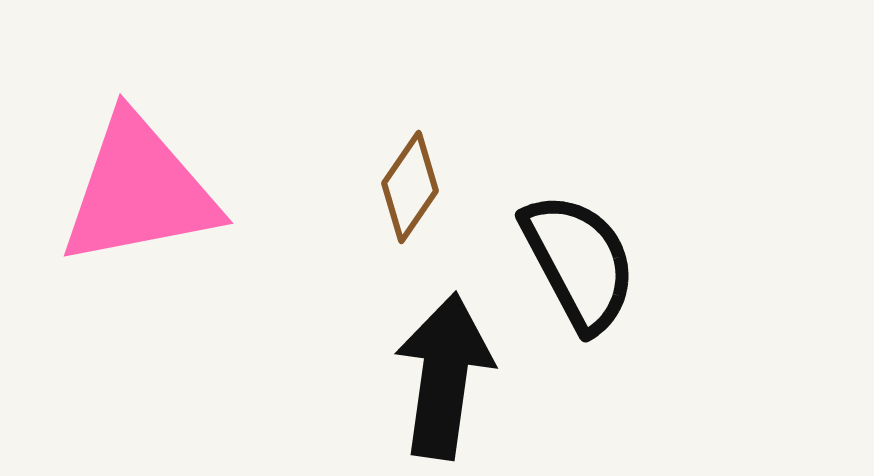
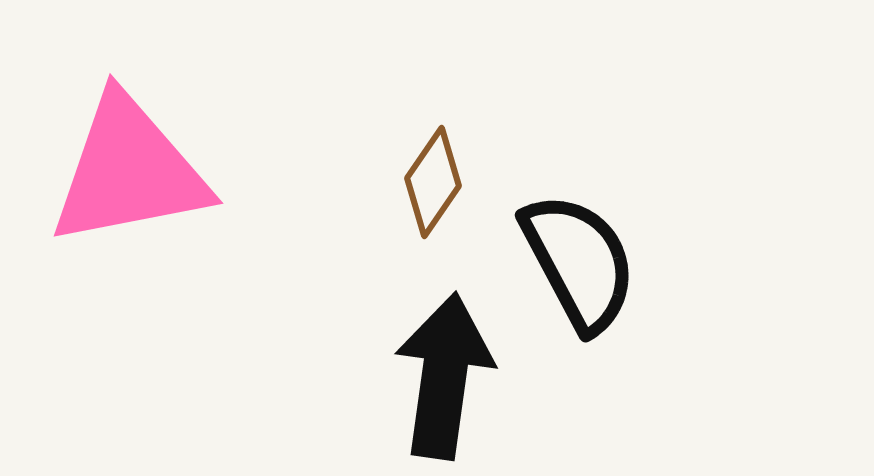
brown diamond: moved 23 px right, 5 px up
pink triangle: moved 10 px left, 20 px up
